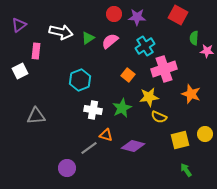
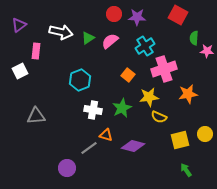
orange star: moved 3 px left; rotated 30 degrees counterclockwise
